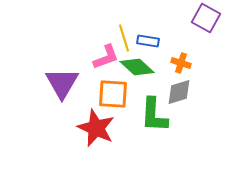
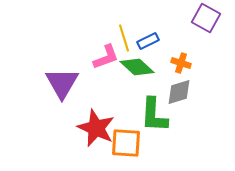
blue rectangle: rotated 35 degrees counterclockwise
orange square: moved 13 px right, 49 px down
